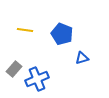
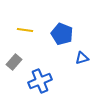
gray rectangle: moved 7 px up
blue cross: moved 3 px right, 2 px down
